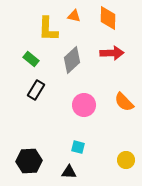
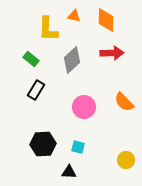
orange diamond: moved 2 px left, 2 px down
pink circle: moved 2 px down
black hexagon: moved 14 px right, 17 px up
